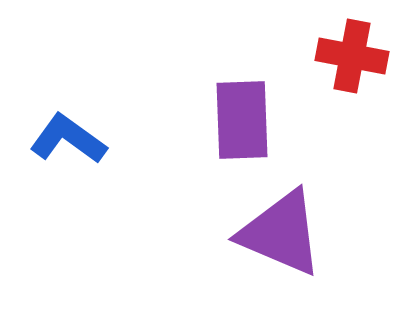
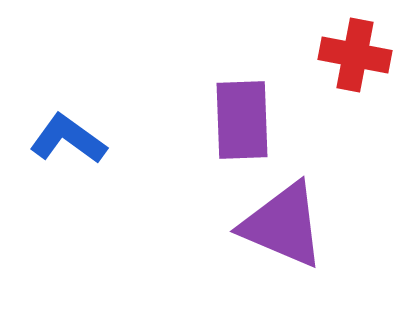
red cross: moved 3 px right, 1 px up
purple triangle: moved 2 px right, 8 px up
